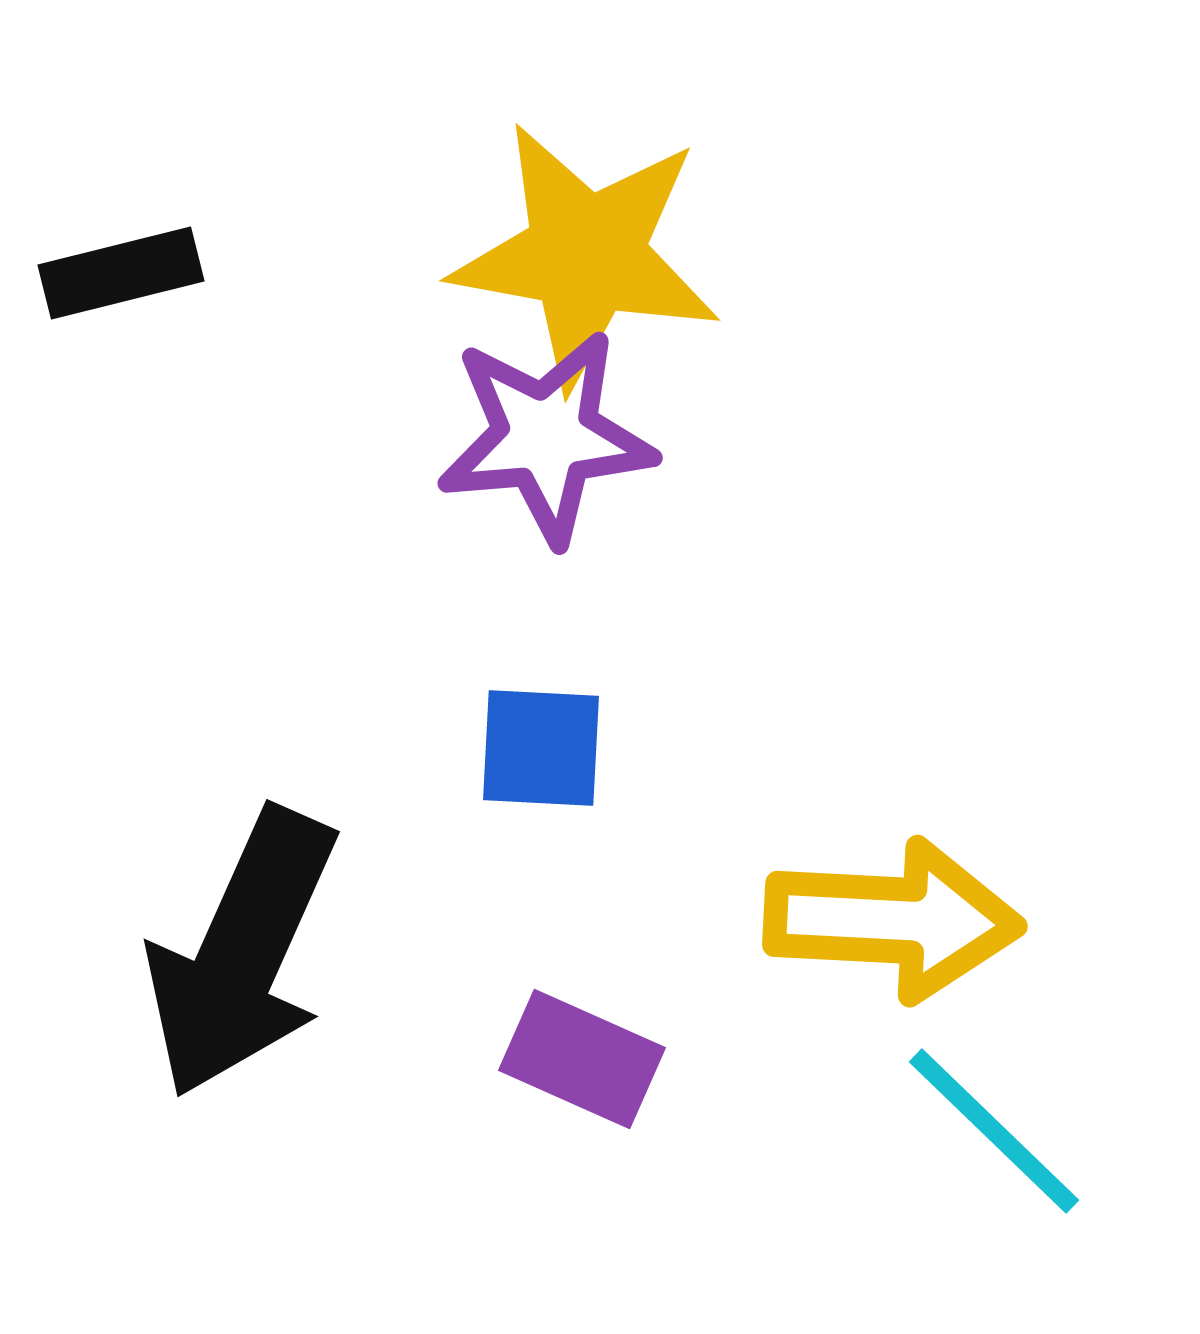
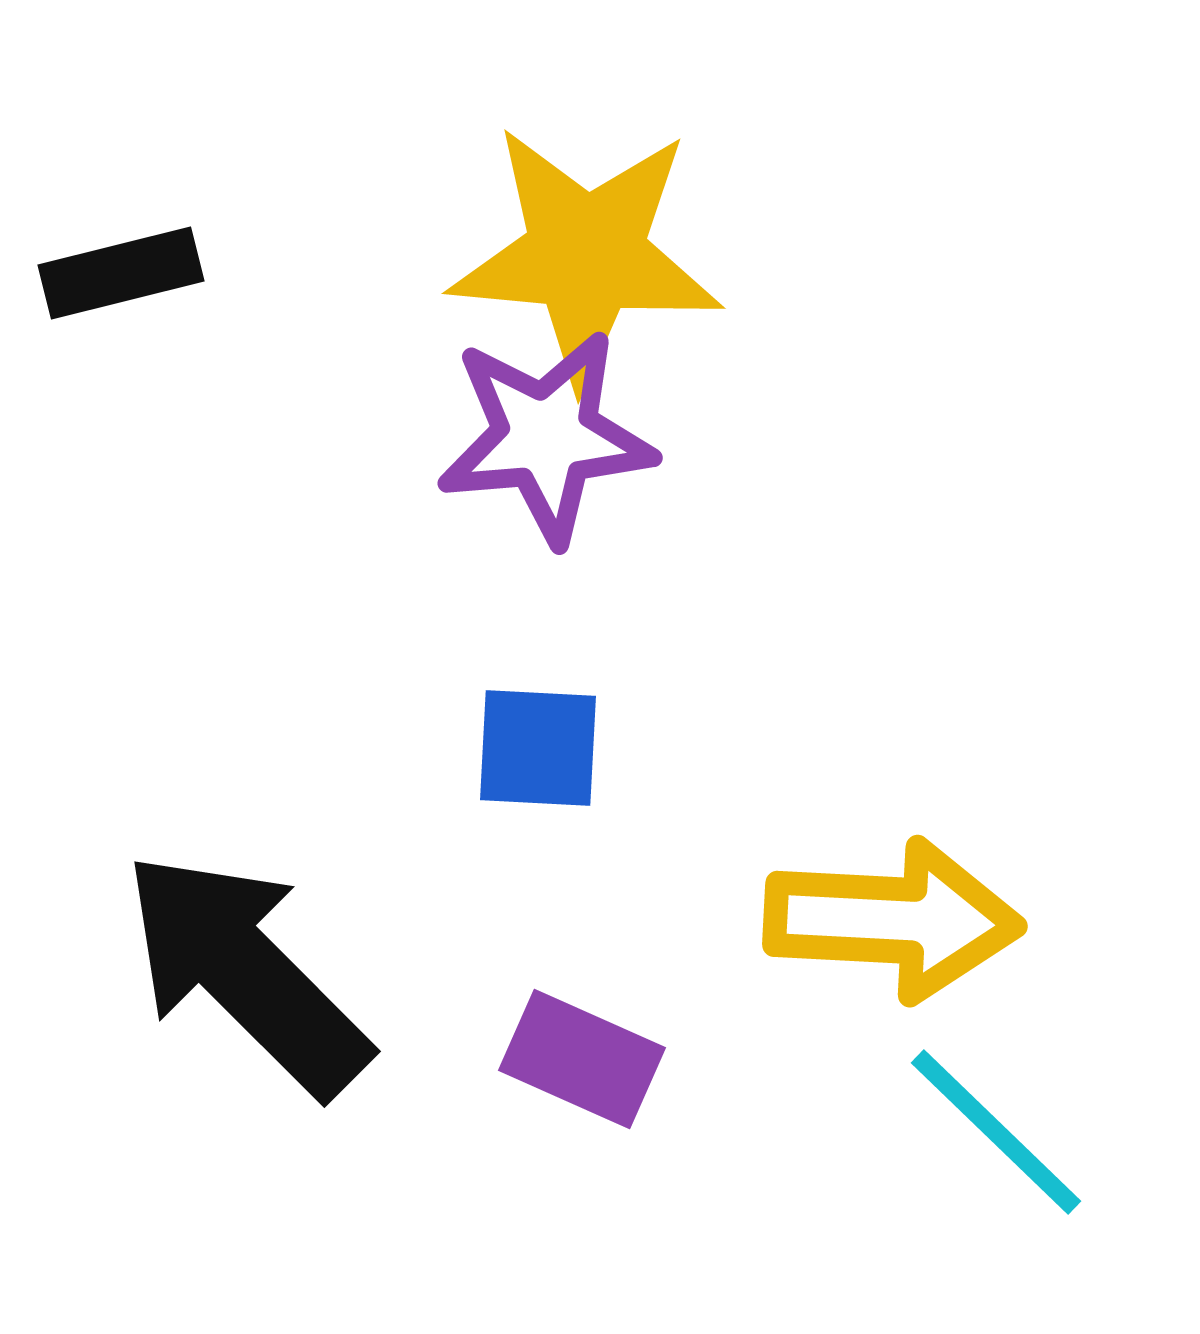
yellow star: rotated 5 degrees counterclockwise
blue square: moved 3 px left
black arrow: moved 4 px right, 20 px down; rotated 111 degrees clockwise
cyan line: moved 2 px right, 1 px down
